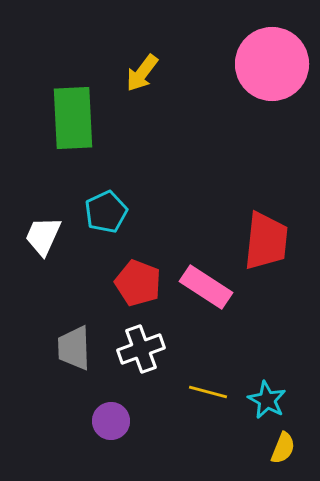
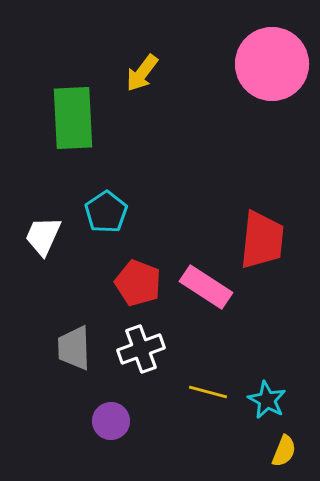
cyan pentagon: rotated 9 degrees counterclockwise
red trapezoid: moved 4 px left, 1 px up
yellow semicircle: moved 1 px right, 3 px down
